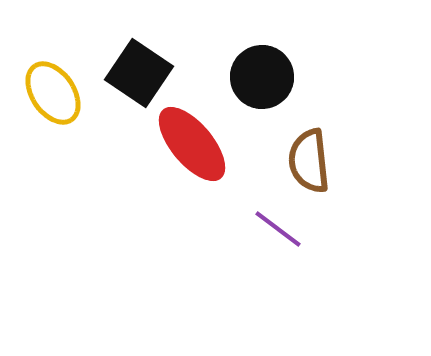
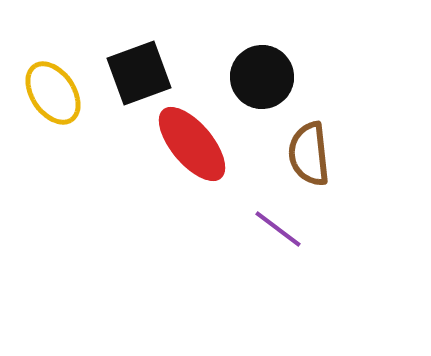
black square: rotated 36 degrees clockwise
brown semicircle: moved 7 px up
